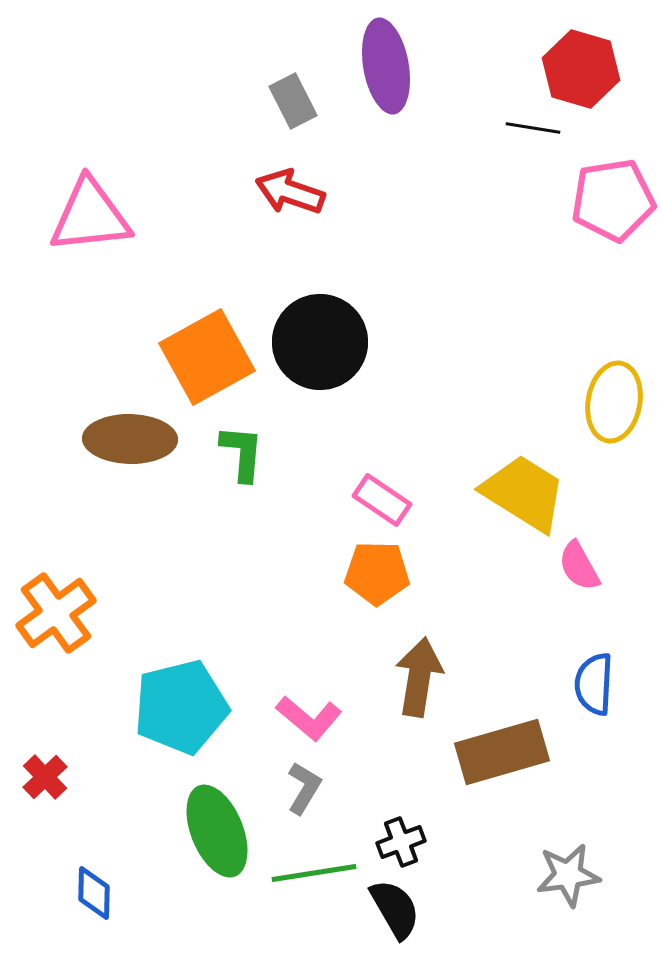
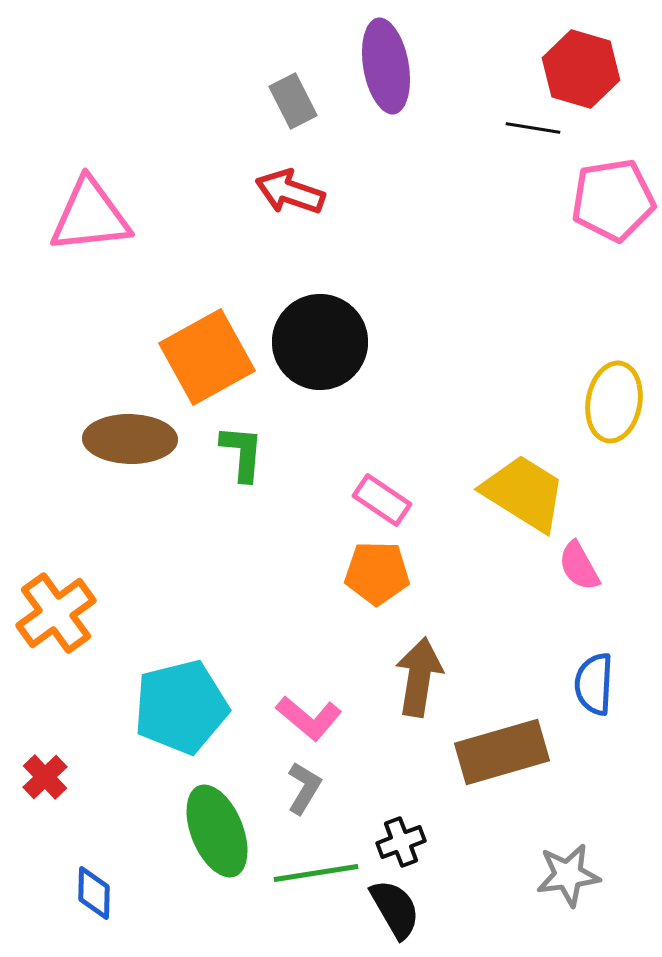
green line: moved 2 px right
